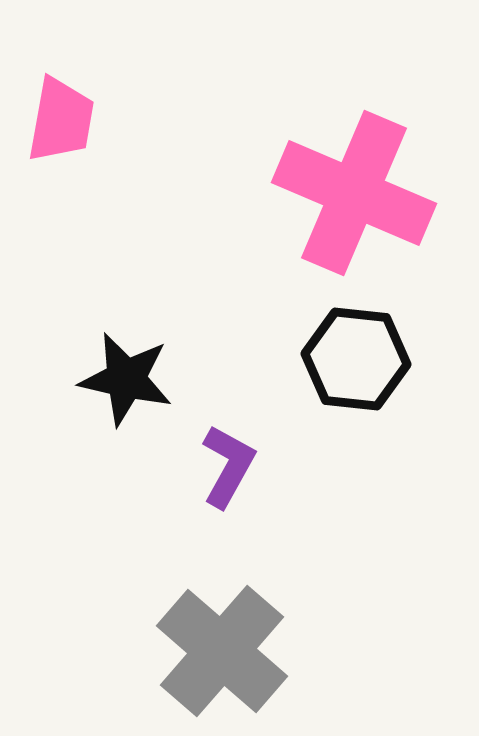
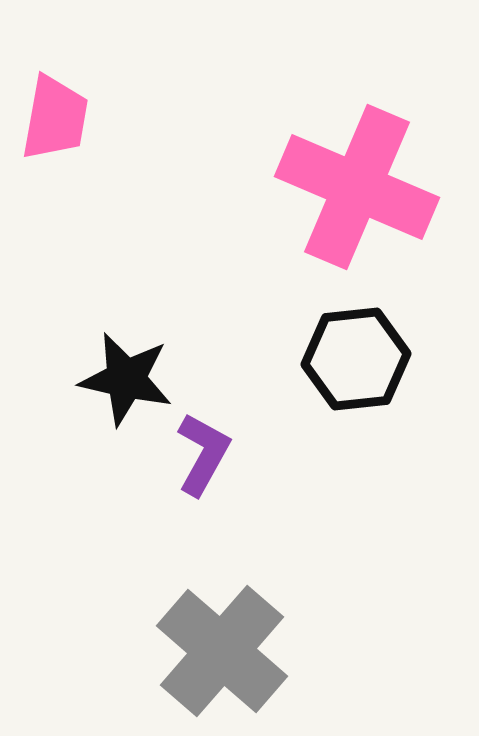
pink trapezoid: moved 6 px left, 2 px up
pink cross: moved 3 px right, 6 px up
black hexagon: rotated 12 degrees counterclockwise
purple L-shape: moved 25 px left, 12 px up
